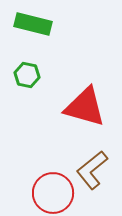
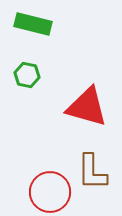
red triangle: moved 2 px right
brown L-shape: moved 2 px down; rotated 51 degrees counterclockwise
red circle: moved 3 px left, 1 px up
